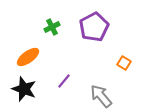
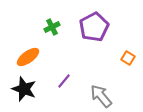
orange square: moved 4 px right, 5 px up
